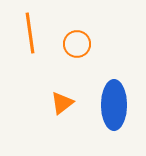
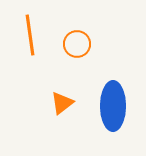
orange line: moved 2 px down
blue ellipse: moved 1 px left, 1 px down
